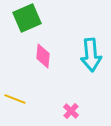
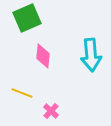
yellow line: moved 7 px right, 6 px up
pink cross: moved 20 px left
